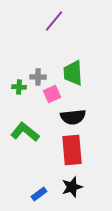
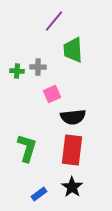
green trapezoid: moved 23 px up
gray cross: moved 10 px up
green cross: moved 2 px left, 16 px up
green L-shape: moved 2 px right, 16 px down; rotated 68 degrees clockwise
red rectangle: rotated 12 degrees clockwise
black star: rotated 20 degrees counterclockwise
